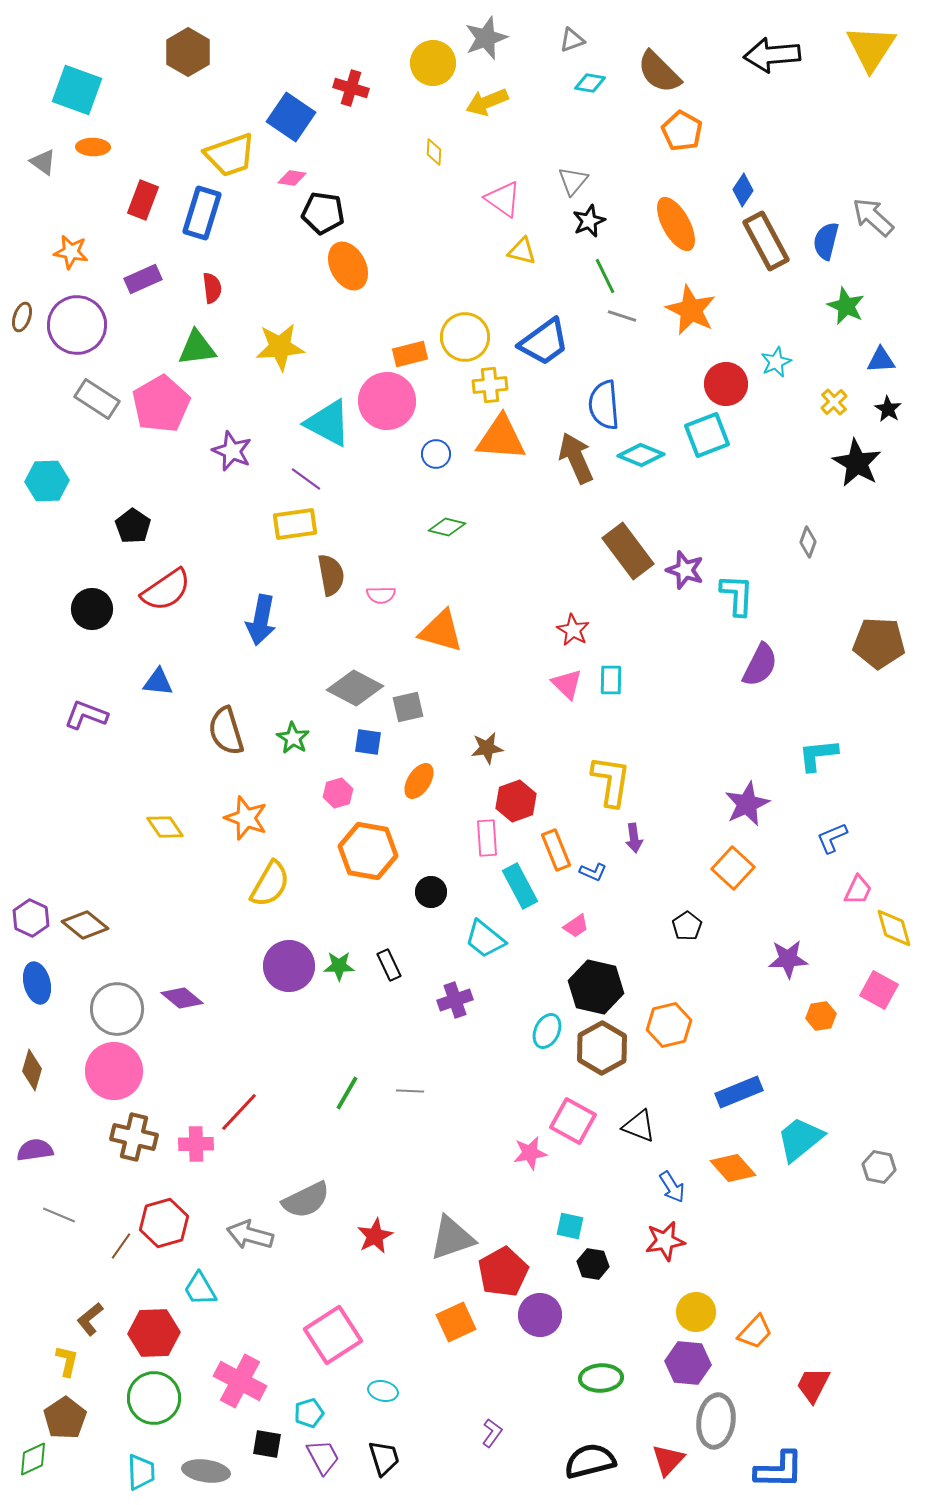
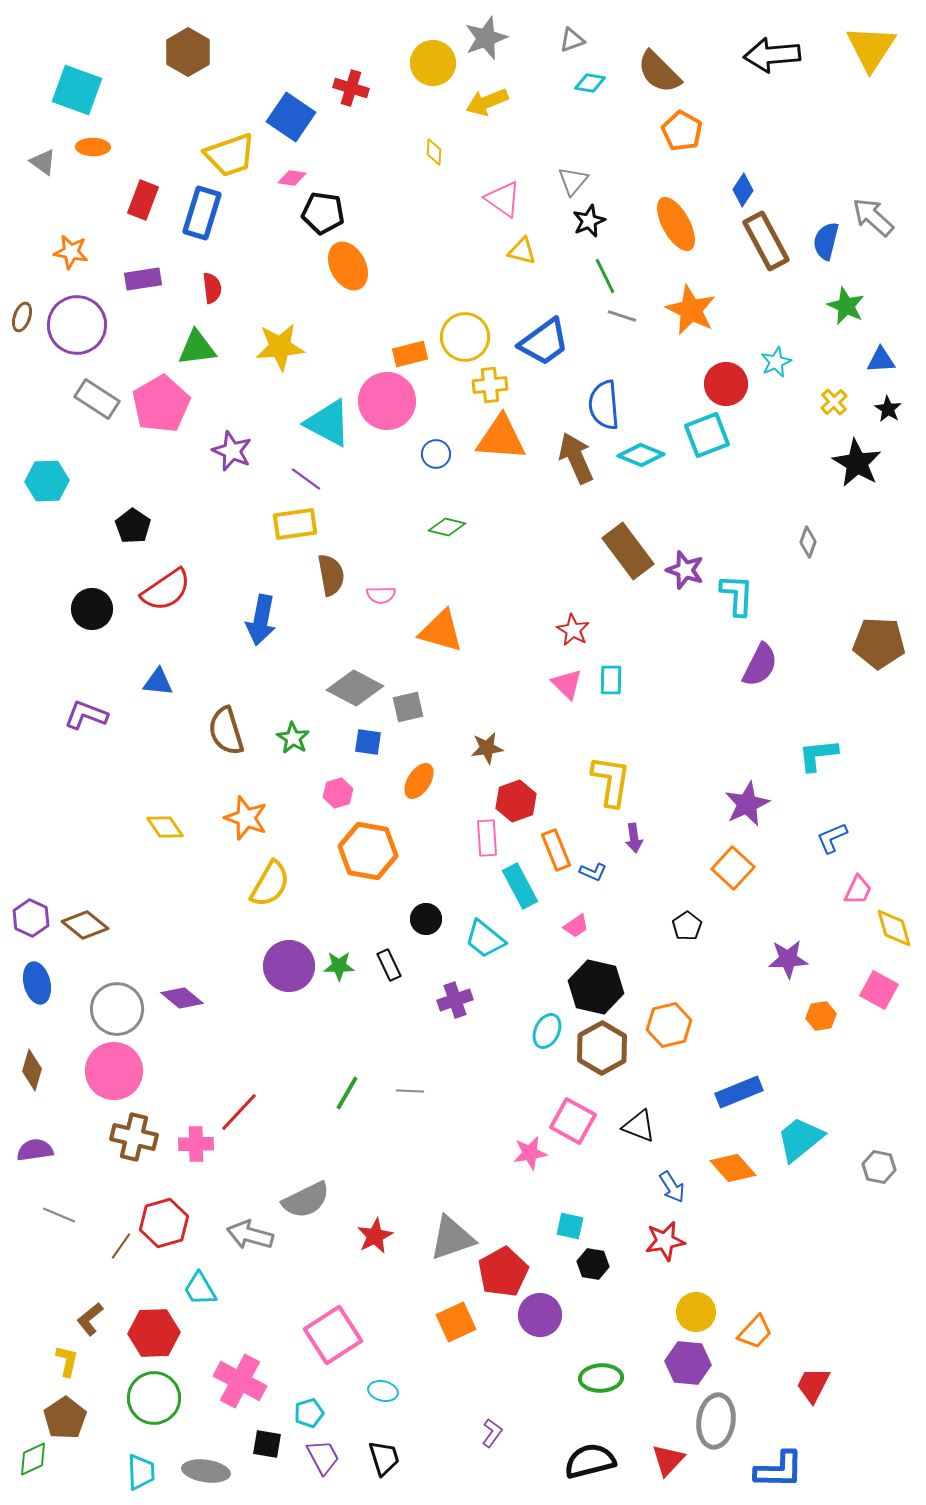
purple rectangle at (143, 279): rotated 15 degrees clockwise
black circle at (431, 892): moved 5 px left, 27 px down
